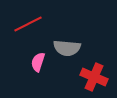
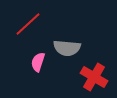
red line: rotated 16 degrees counterclockwise
red cross: rotated 8 degrees clockwise
